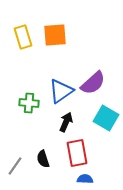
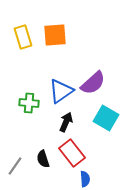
red rectangle: moved 5 px left; rotated 28 degrees counterclockwise
blue semicircle: rotated 84 degrees clockwise
